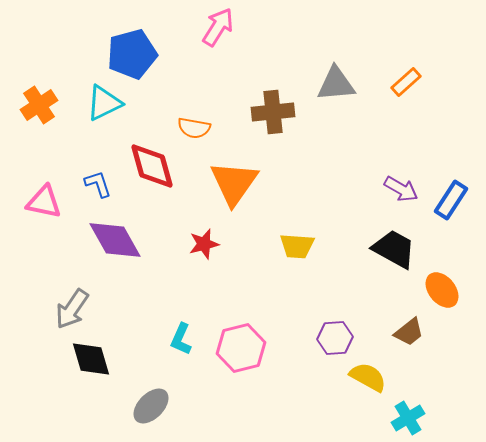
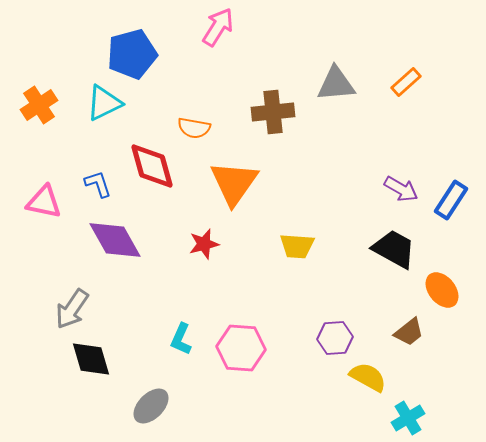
pink hexagon: rotated 18 degrees clockwise
